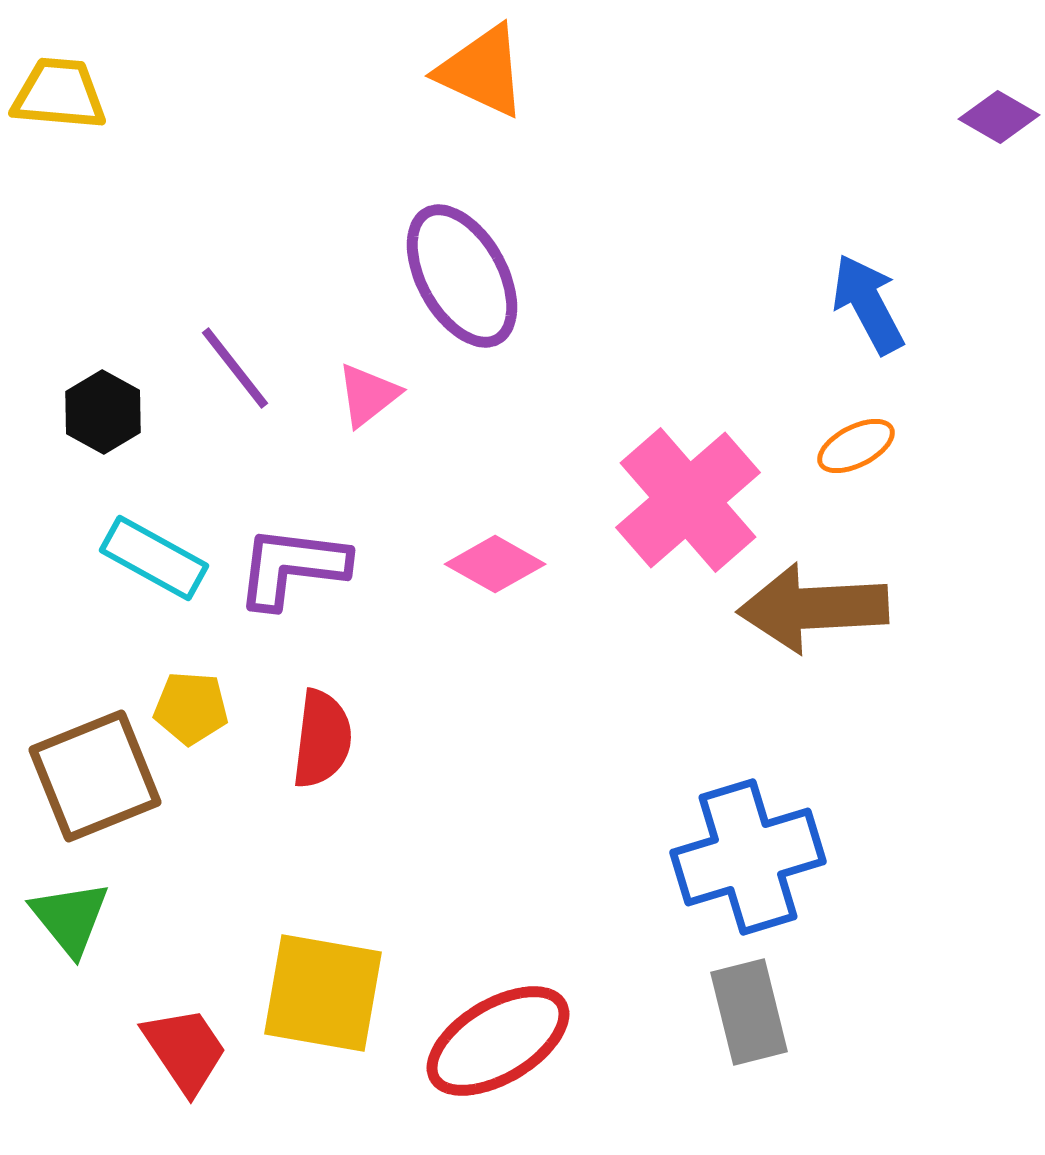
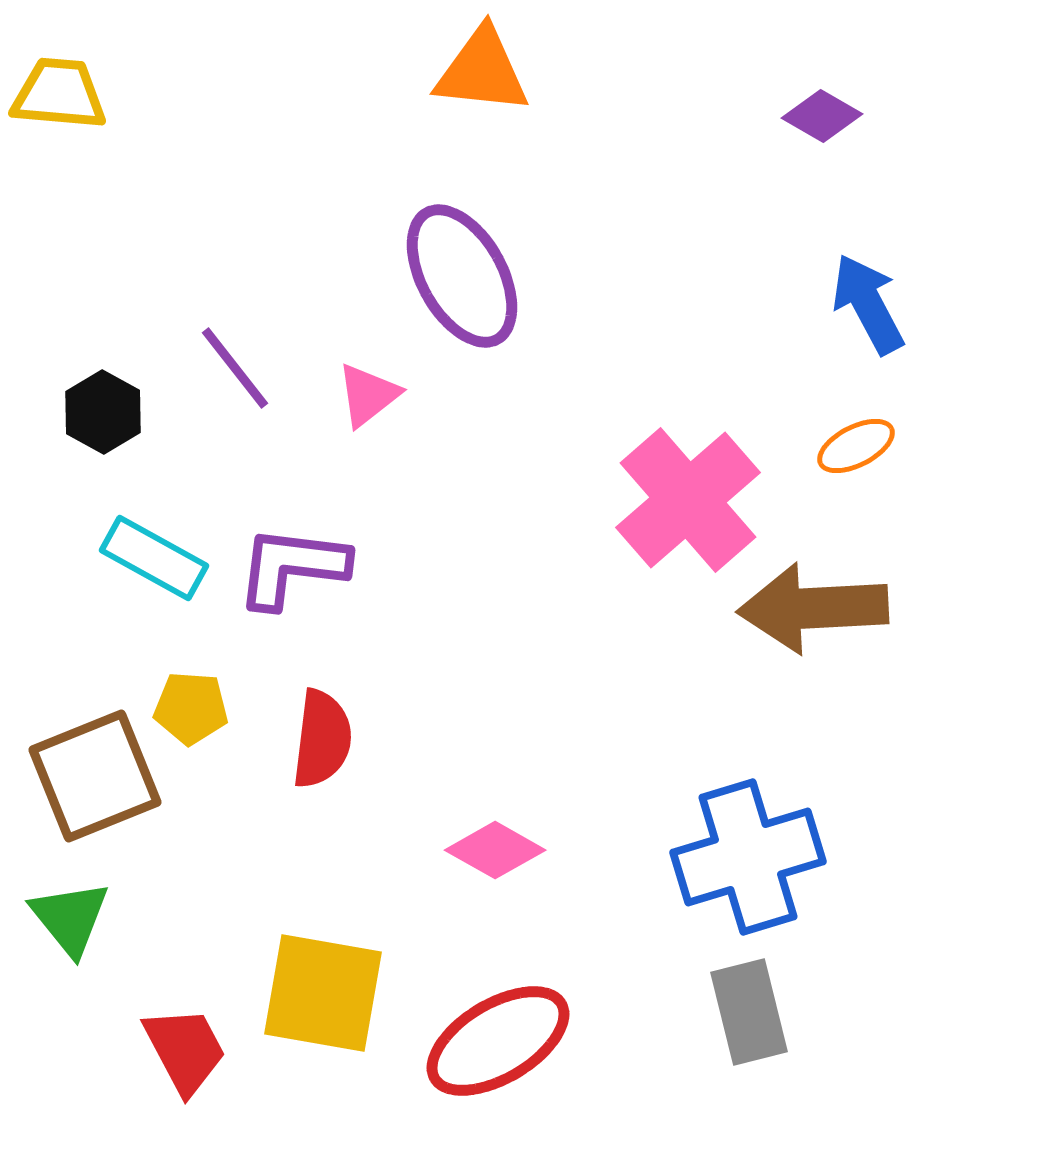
orange triangle: rotated 19 degrees counterclockwise
purple diamond: moved 177 px left, 1 px up
pink diamond: moved 286 px down
red trapezoid: rotated 6 degrees clockwise
